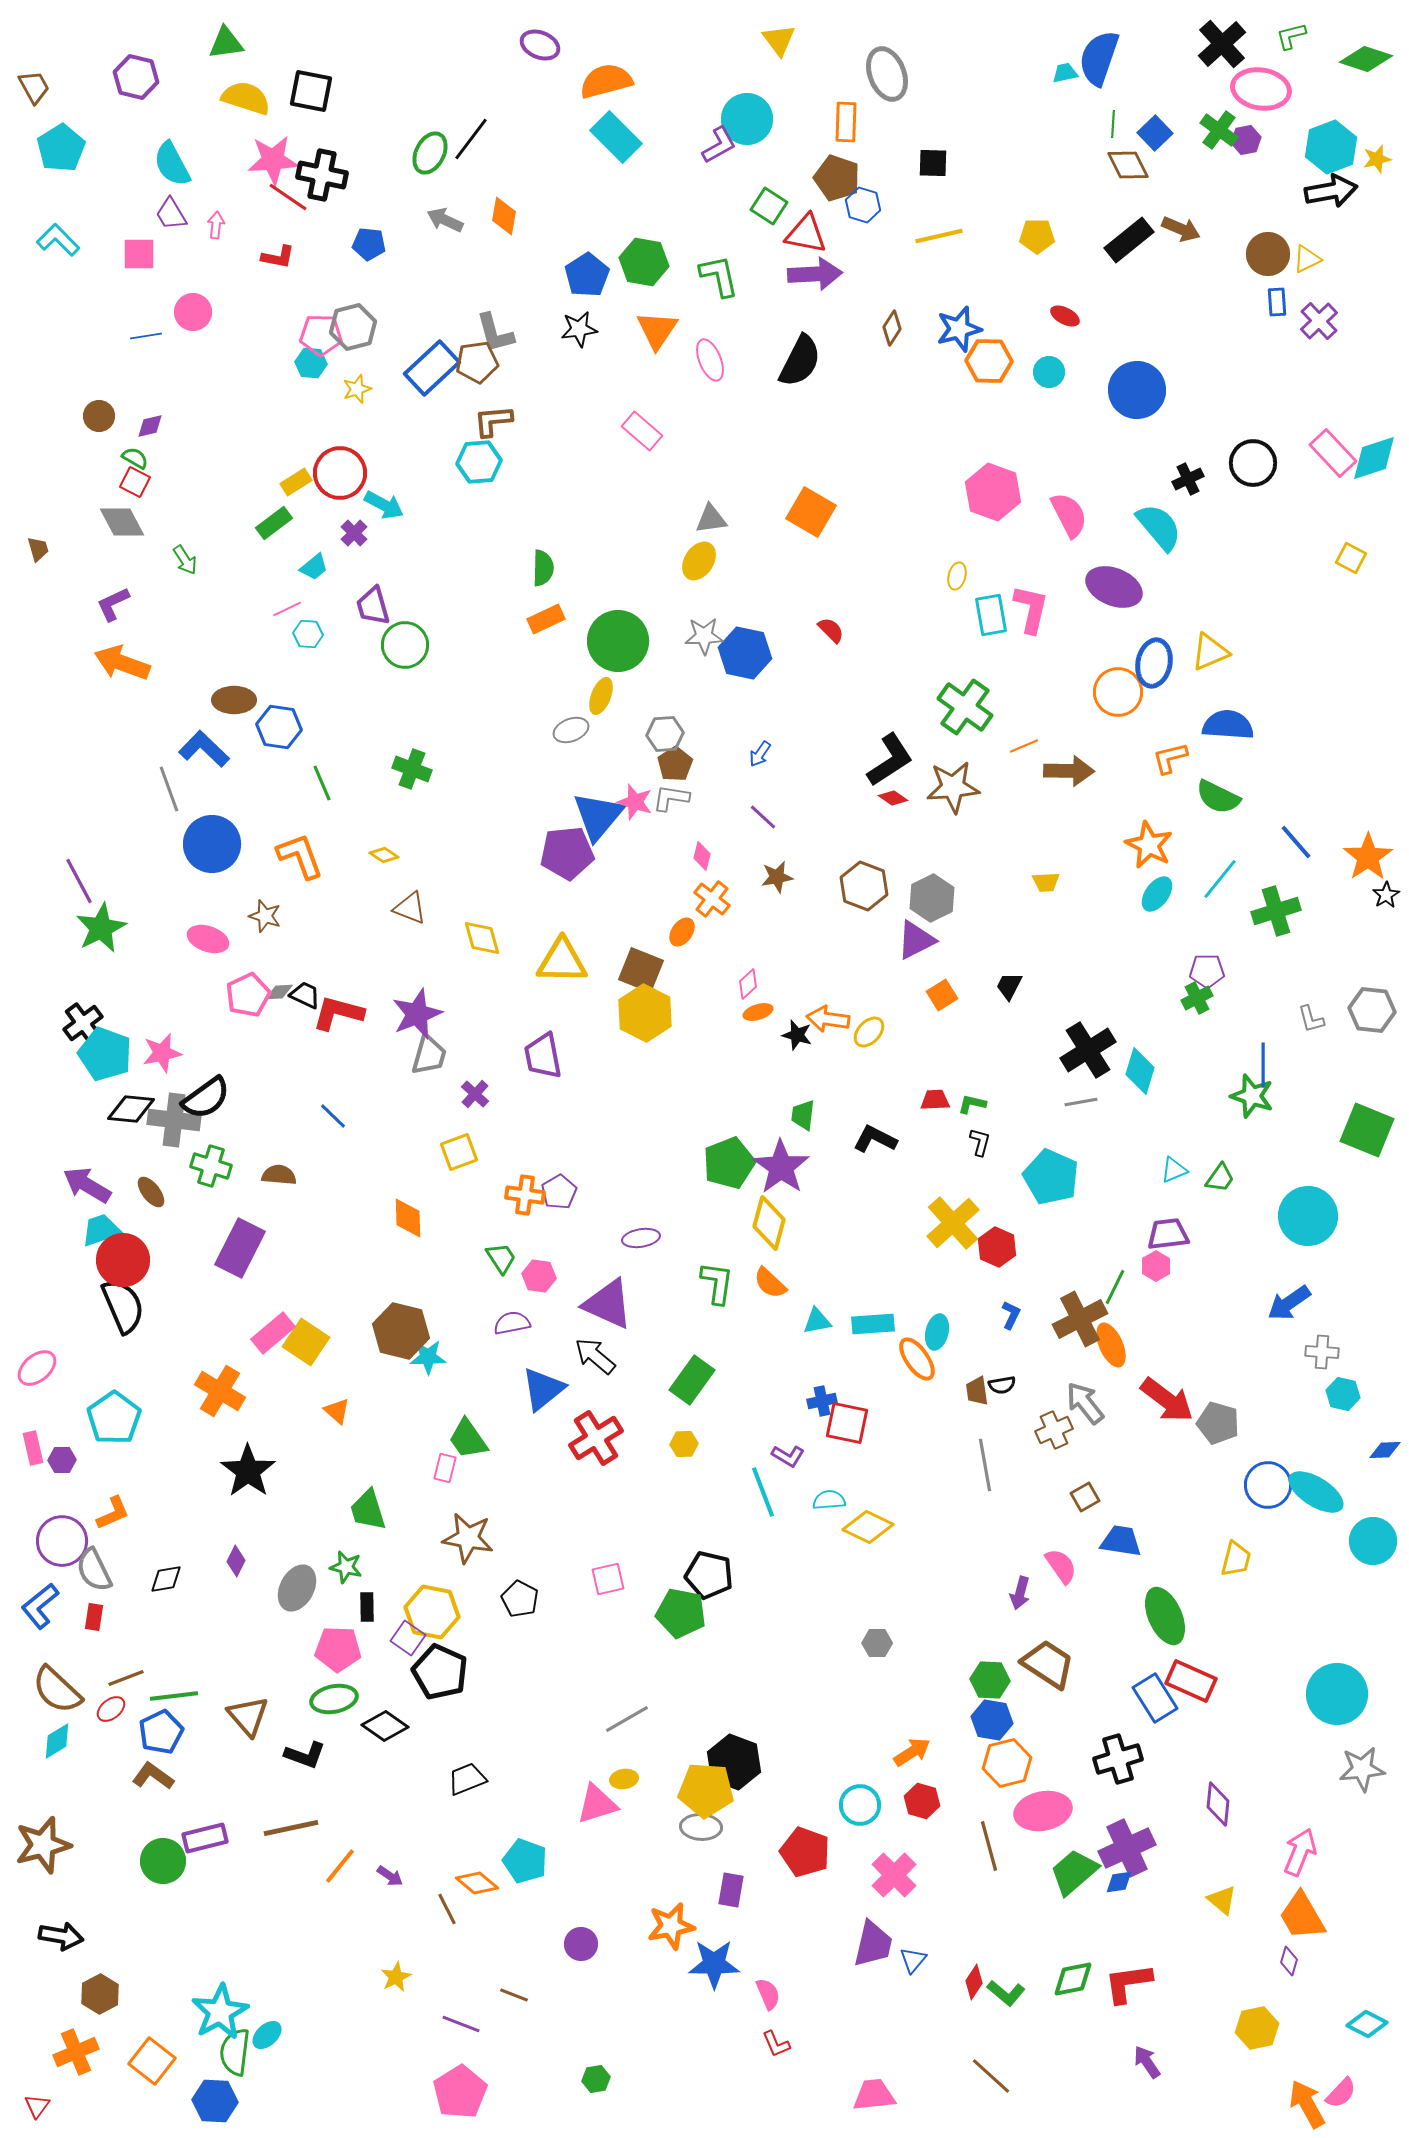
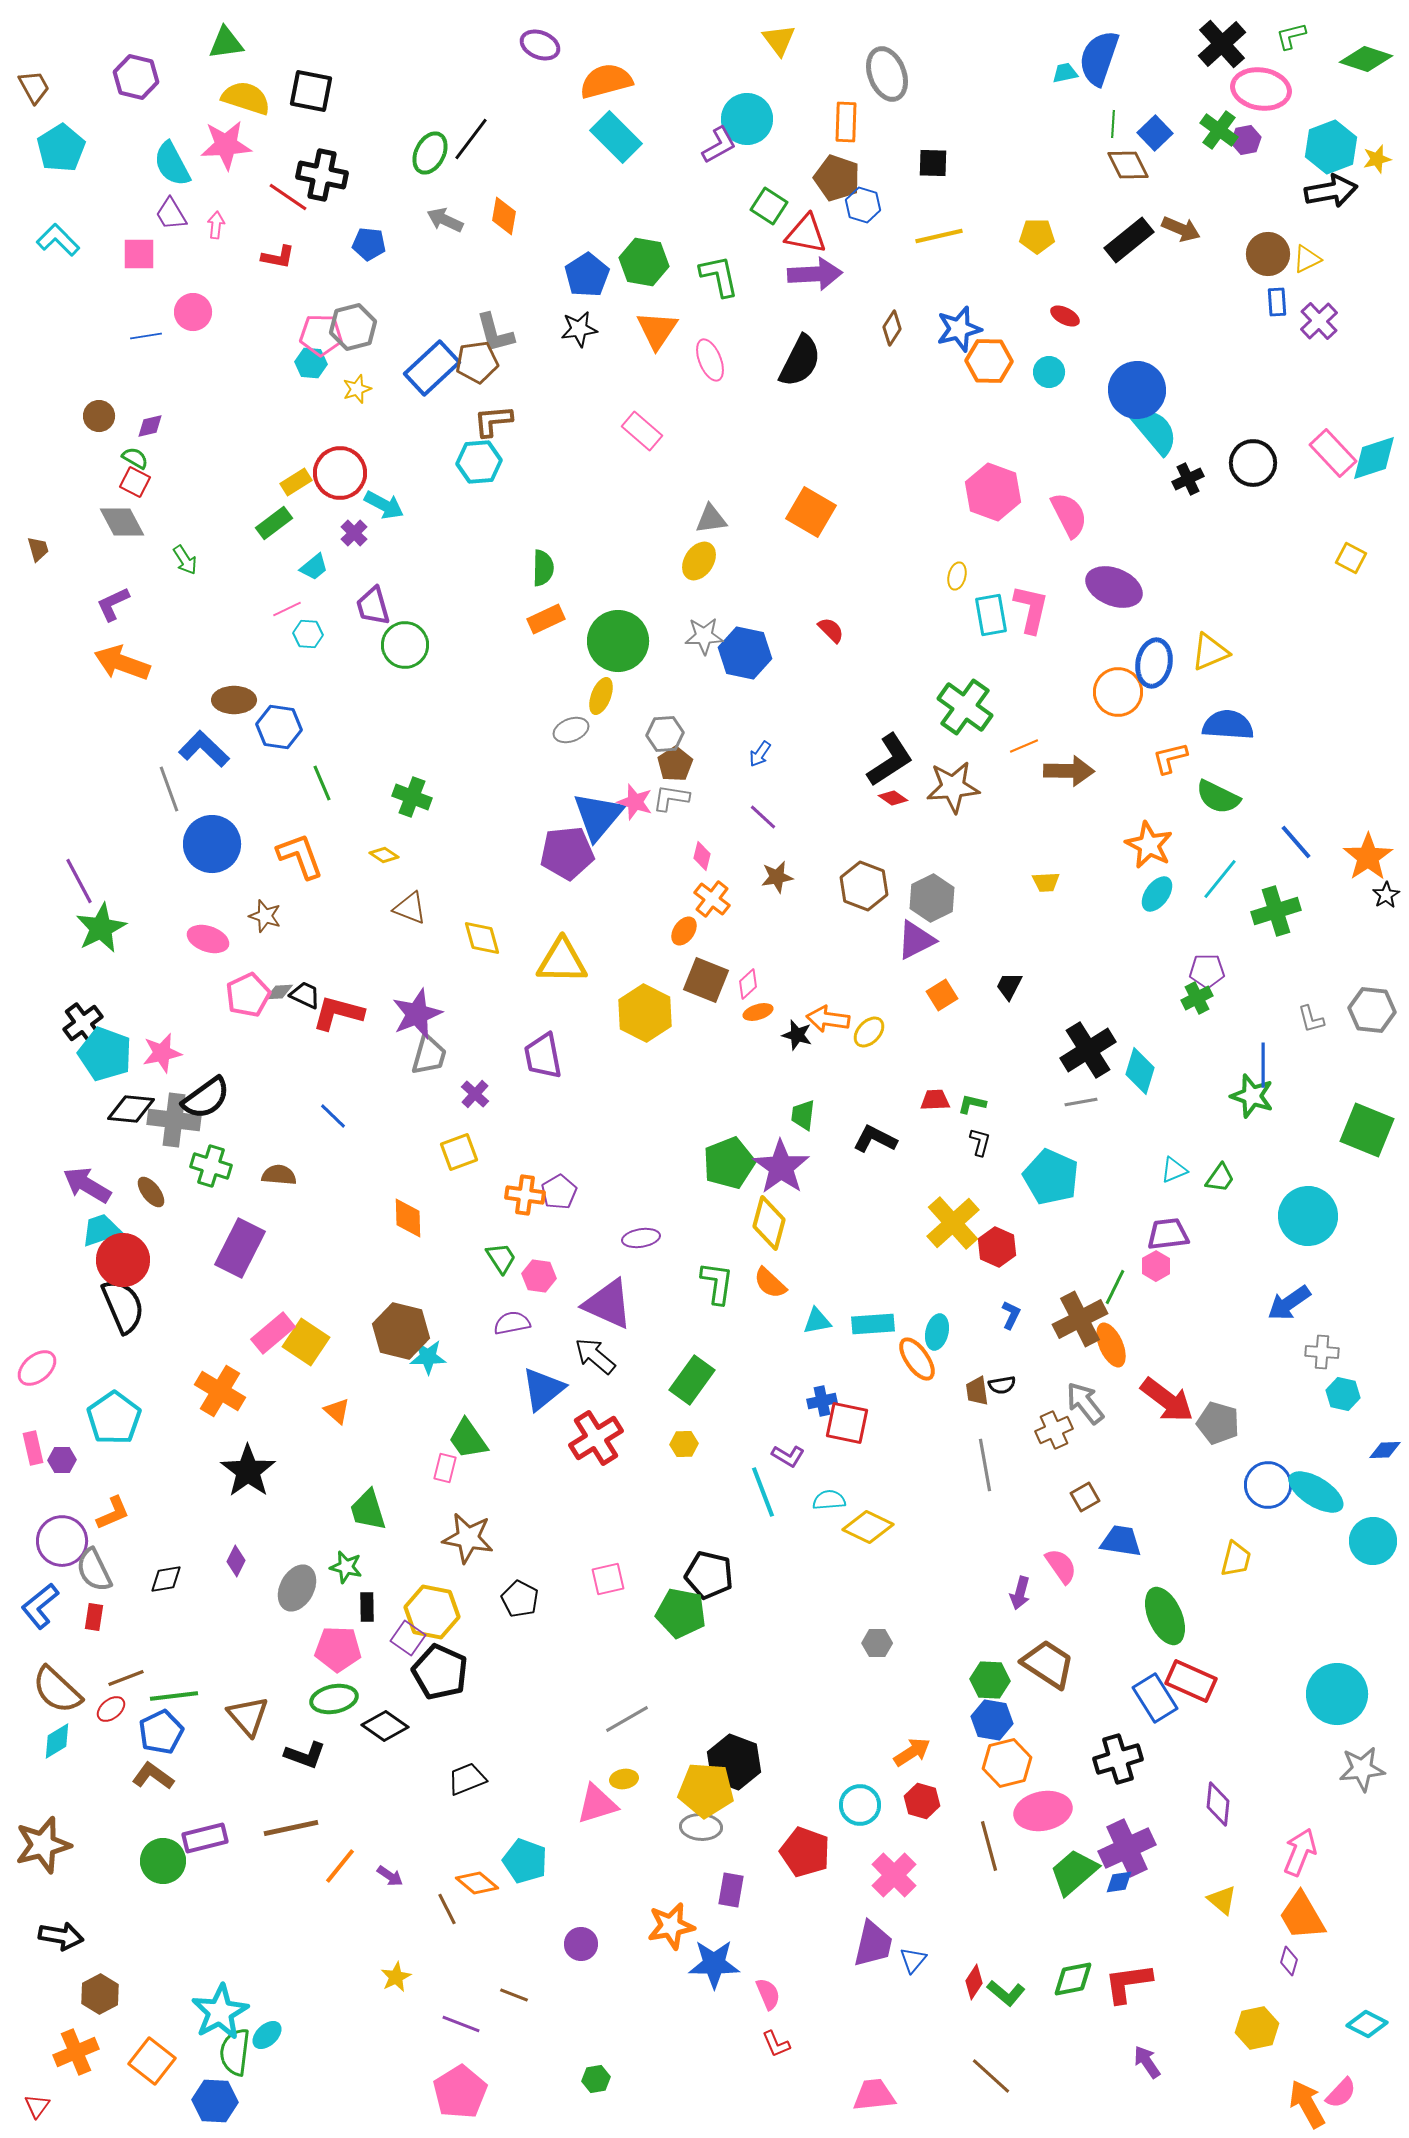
pink star at (273, 160): moved 47 px left, 15 px up
cyan semicircle at (1159, 527): moved 4 px left, 96 px up
green cross at (412, 769): moved 28 px down
orange ellipse at (682, 932): moved 2 px right, 1 px up
brown square at (641, 970): moved 65 px right, 10 px down
